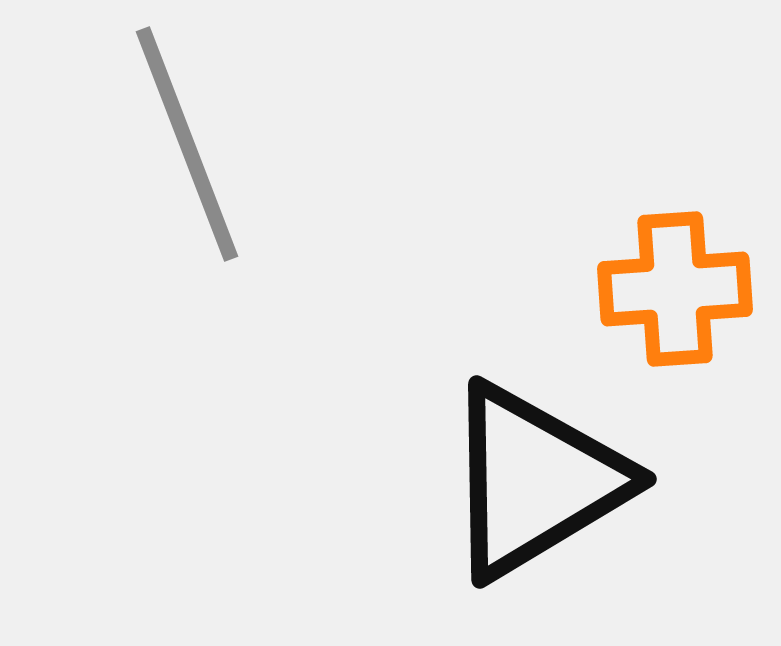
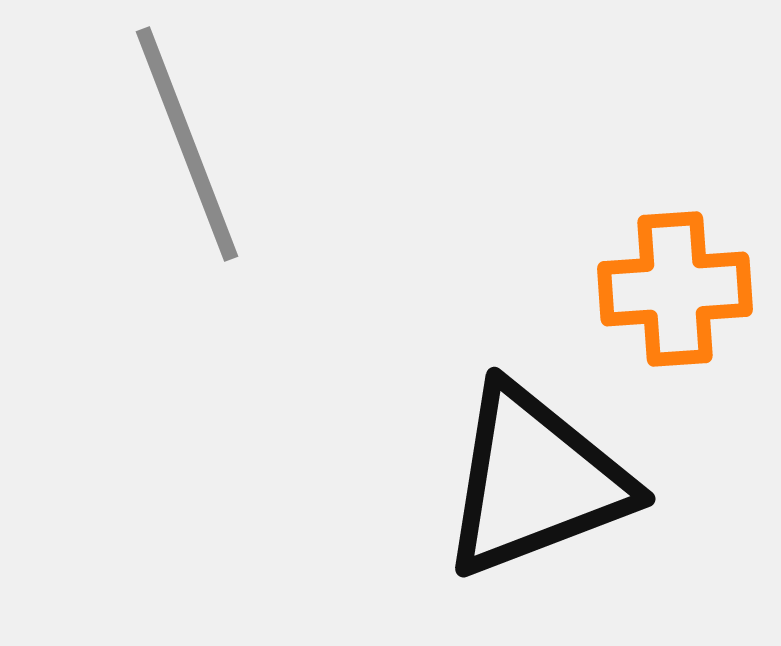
black triangle: rotated 10 degrees clockwise
